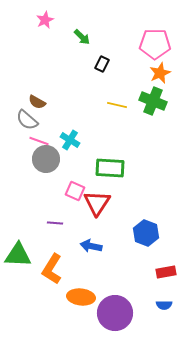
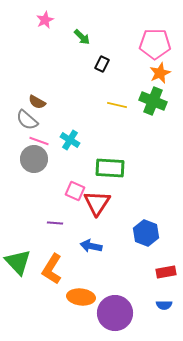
gray circle: moved 12 px left
green triangle: moved 7 px down; rotated 44 degrees clockwise
